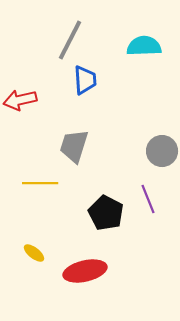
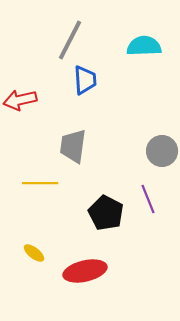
gray trapezoid: moved 1 px left; rotated 9 degrees counterclockwise
